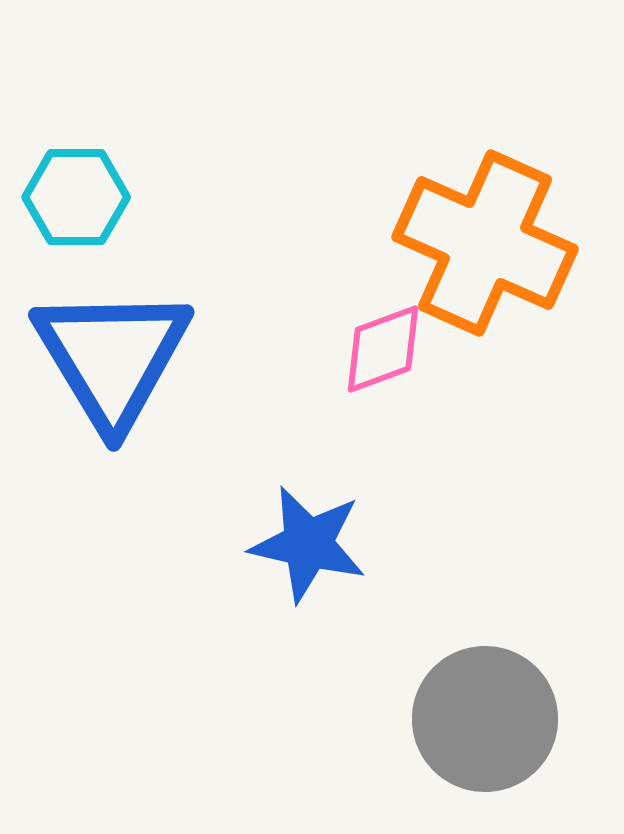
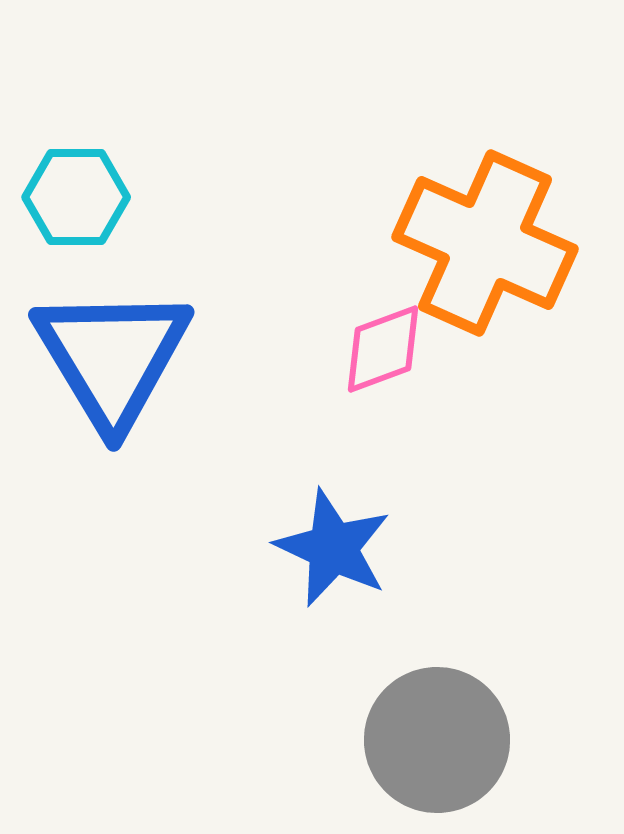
blue star: moved 25 px right, 4 px down; rotated 12 degrees clockwise
gray circle: moved 48 px left, 21 px down
